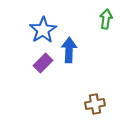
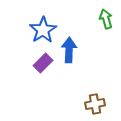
green arrow: rotated 24 degrees counterclockwise
